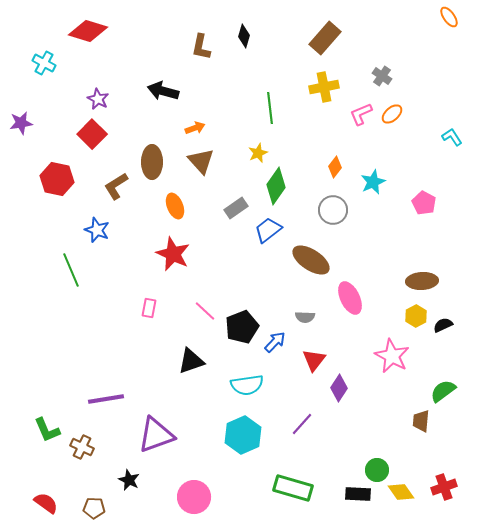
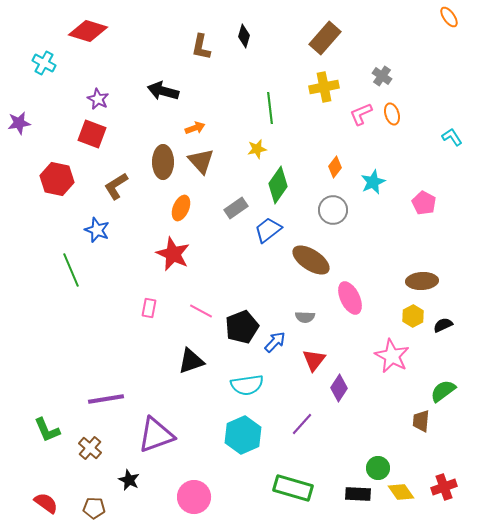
orange ellipse at (392, 114): rotated 65 degrees counterclockwise
purple star at (21, 123): moved 2 px left
red square at (92, 134): rotated 24 degrees counterclockwise
yellow star at (258, 153): moved 1 px left, 4 px up; rotated 12 degrees clockwise
brown ellipse at (152, 162): moved 11 px right
green diamond at (276, 186): moved 2 px right, 1 px up
orange ellipse at (175, 206): moved 6 px right, 2 px down; rotated 45 degrees clockwise
pink line at (205, 311): moved 4 px left; rotated 15 degrees counterclockwise
yellow hexagon at (416, 316): moved 3 px left
brown cross at (82, 447): moved 8 px right, 1 px down; rotated 15 degrees clockwise
green circle at (377, 470): moved 1 px right, 2 px up
